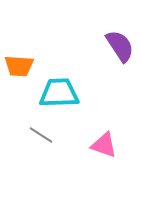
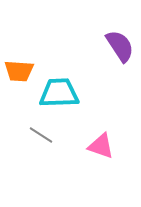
orange trapezoid: moved 5 px down
pink triangle: moved 3 px left, 1 px down
